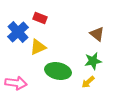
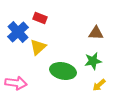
brown triangle: moved 1 px left, 1 px up; rotated 35 degrees counterclockwise
yellow triangle: rotated 18 degrees counterclockwise
green ellipse: moved 5 px right
yellow arrow: moved 11 px right, 3 px down
